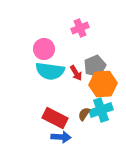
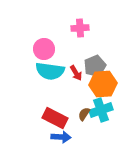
pink cross: rotated 18 degrees clockwise
